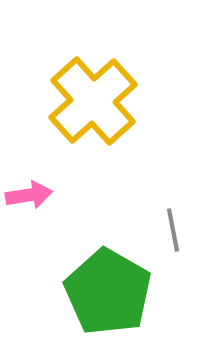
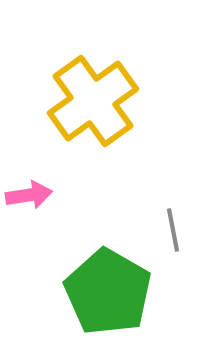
yellow cross: rotated 6 degrees clockwise
